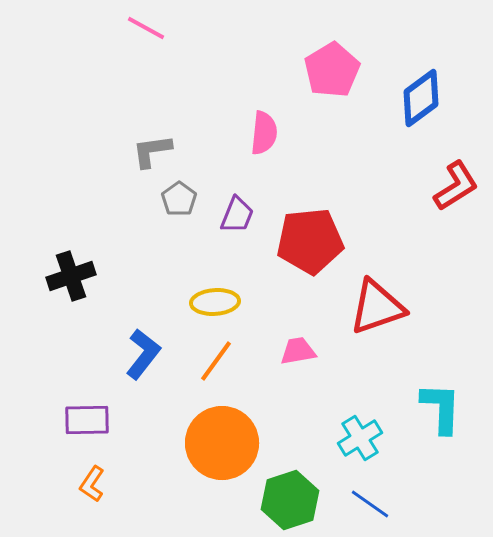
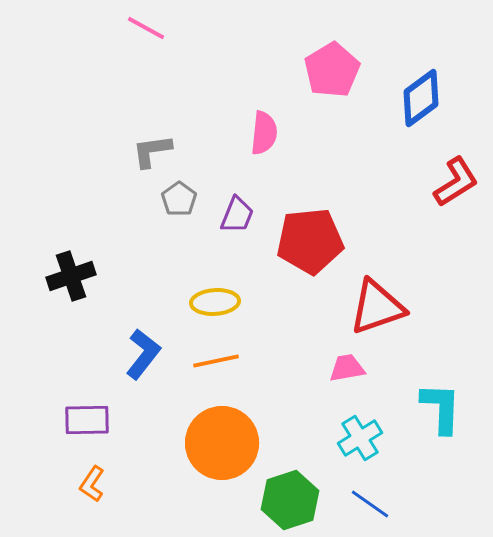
red L-shape: moved 4 px up
pink trapezoid: moved 49 px right, 17 px down
orange line: rotated 42 degrees clockwise
